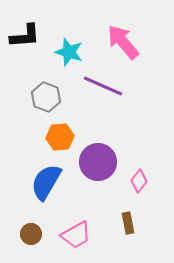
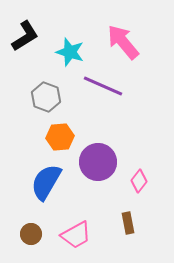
black L-shape: rotated 28 degrees counterclockwise
cyan star: moved 1 px right
